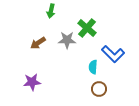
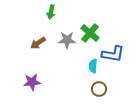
green arrow: moved 1 px down
green cross: moved 3 px right, 5 px down
blue L-shape: rotated 35 degrees counterclockwise
cyan semicircle: moved 1 px up
